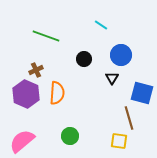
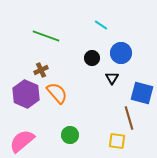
blue circle: moved 2 px up
black circle: moved 8 px right, 1 px up
brown cross: moved 5 px right
orange semicircle: rotated 45 degrees counterclockwise
green circle: moved 1 px up
yellow square: moved 2 px left
